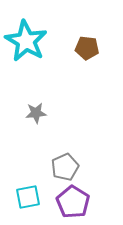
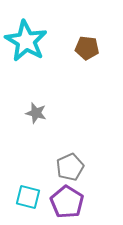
gray star: rotated 20 degrees clockwise
gray pentagon: moved 5 px right
cyan square: rotated 25 degrees clockwise
purple pentagon: moved 6 px left
